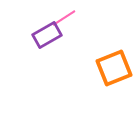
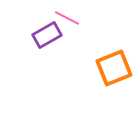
pink line: moved 3 px right; rotated 60 degrees clockwise
